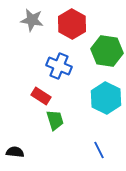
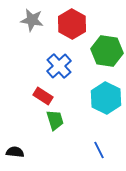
blue cross: rotated 25 degrees clockwise
red rectangle: moved 2 px right
